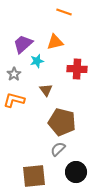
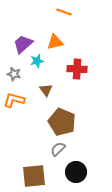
gray star: rotated 24 degrees counterclockwise
brown pentagon: rotated 8 degrees clockwise
